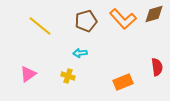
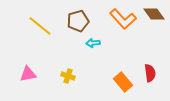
brown diamond: rotated 70 degrees clockwise
brown pentagon: moved 8 px left
cyan arrow: moved 13 px right, 10 px up
red semicircle: moved 7 px left, 6 px down
pink triangle: rotated 24 degrees clockwise
orange rectangle: rotated 72 degrees clockwise
